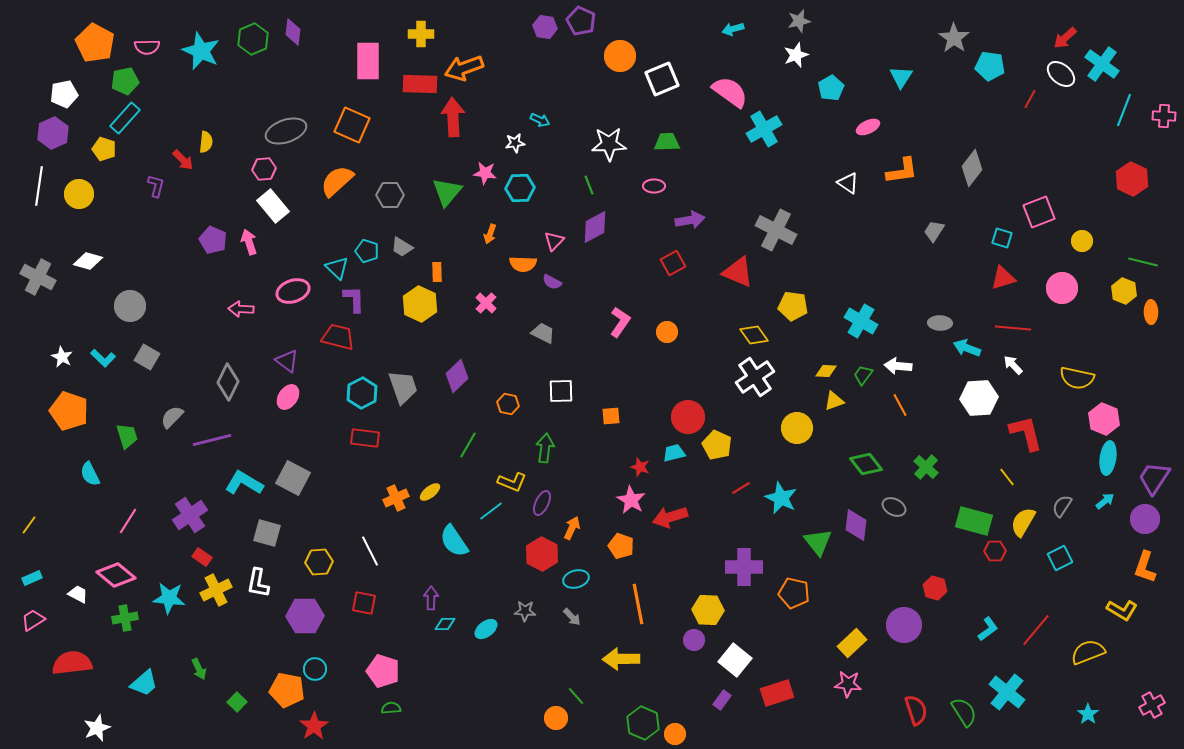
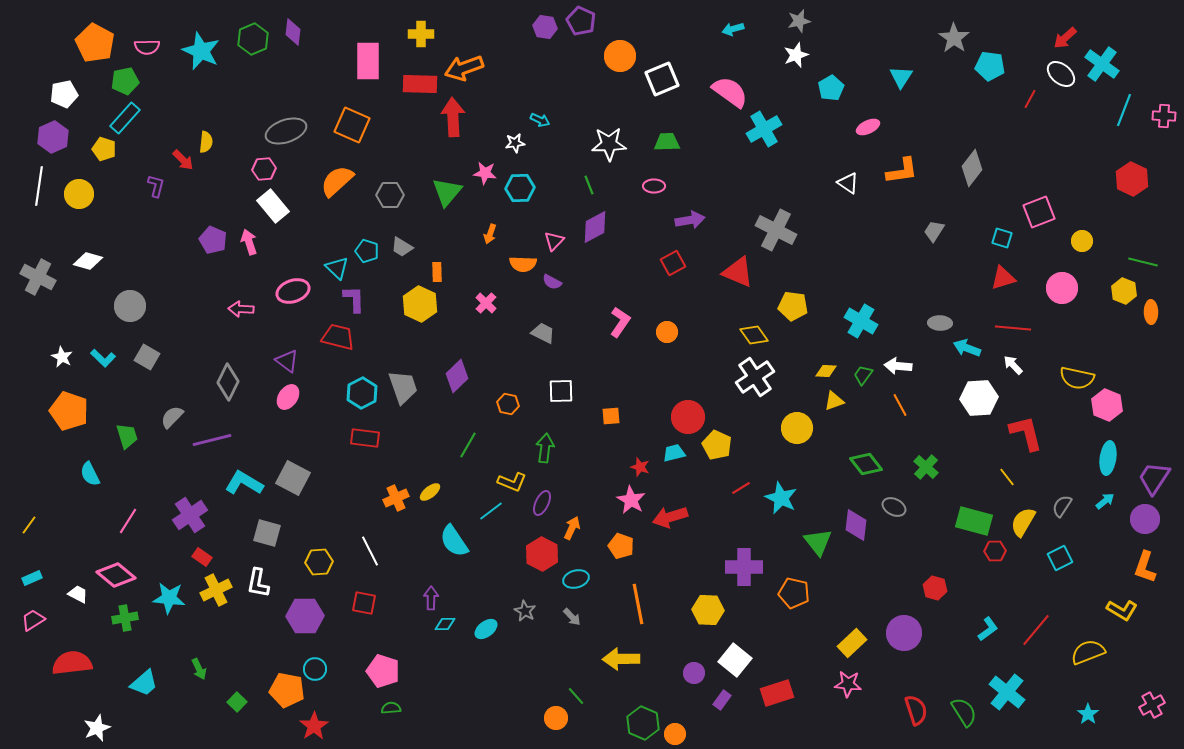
purple hexagon at (53, 133): moved 4 px down
pink hexagon at (1104, 419): moved 3 px right, 14 px up
gray star at (525, 611): rotated 25 degrees clockwise
purple circle at (904, 625): moved 8 px down
purple circle at (694, 640): moved 33 px down
